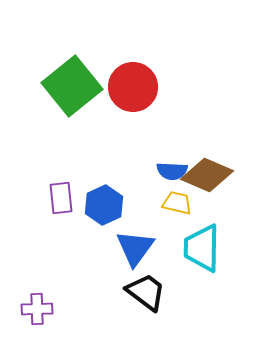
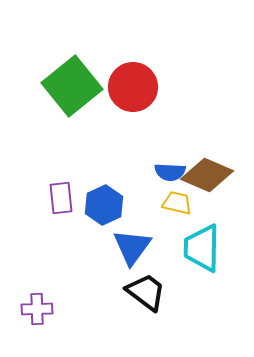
blue semicircle: moved 2 px left, 1 px down
blue triangle: moved 3 px left, 1 px up
